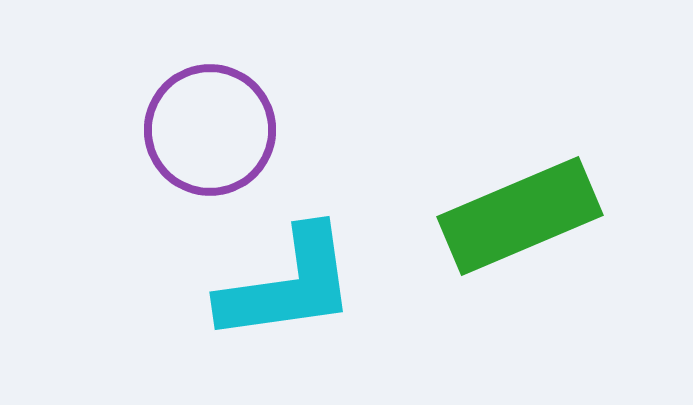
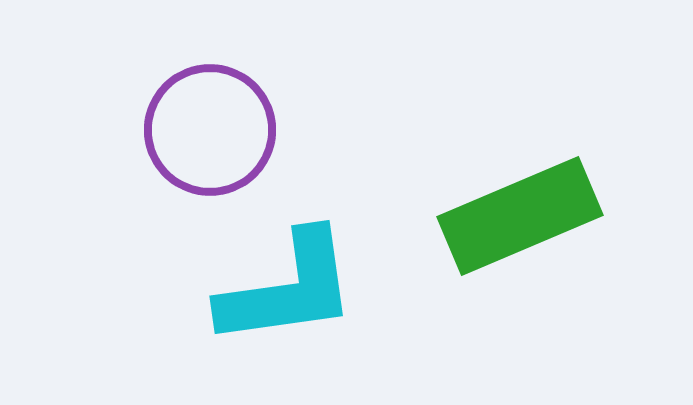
cyan L-shape: moved 4 px down
